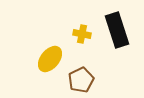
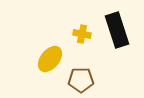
brown pentagon: rotated 25 degrees clockwise
